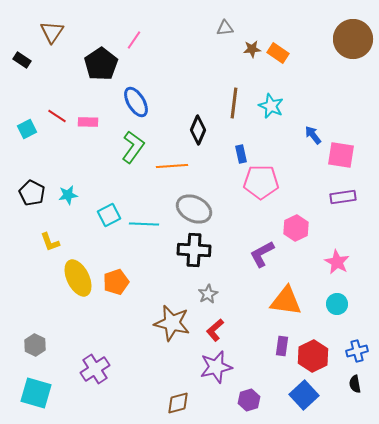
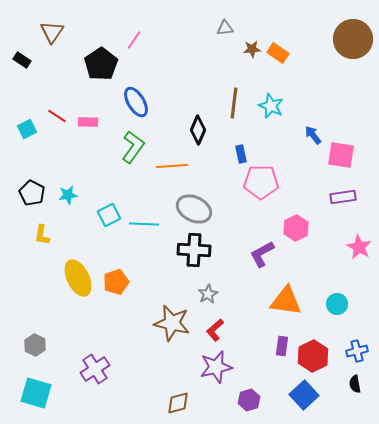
yellow L-shape at (50, 242): moved 8 px left, 7 px up; rotated 30 degrees clockwise
pink star at (337, 262): moved 22 px right, 15 px up
